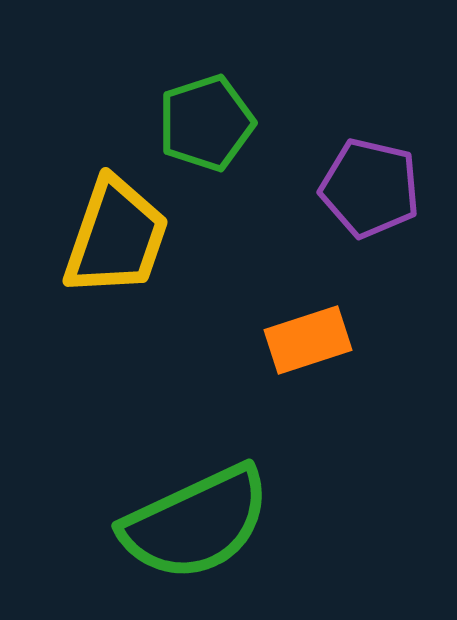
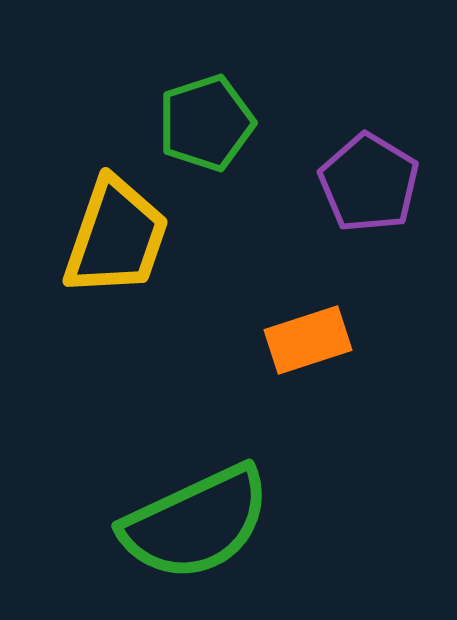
purple pentagon: moved 1 px left, 5 px up; rotated 18 degrees clockwise
